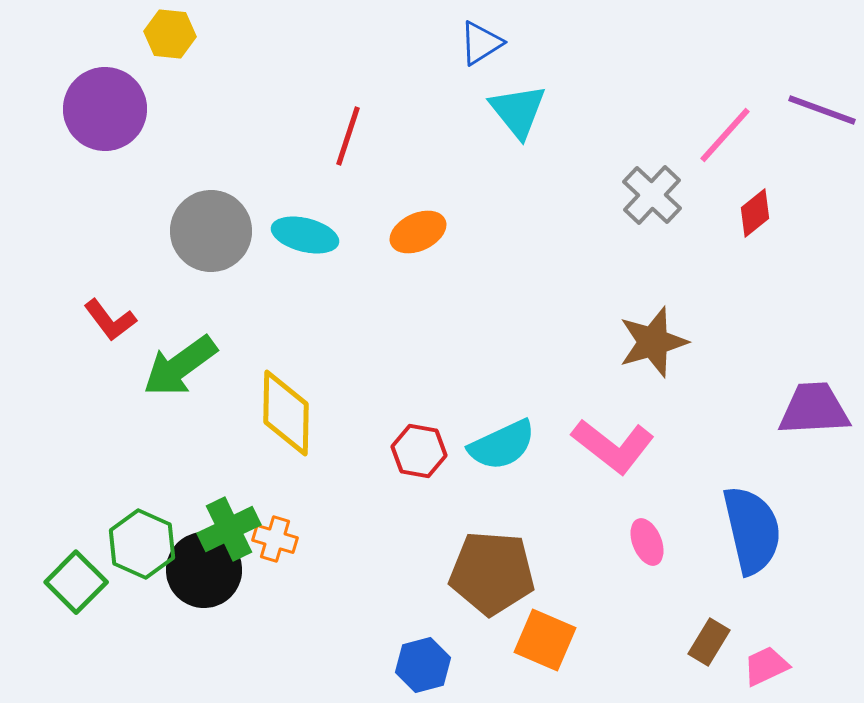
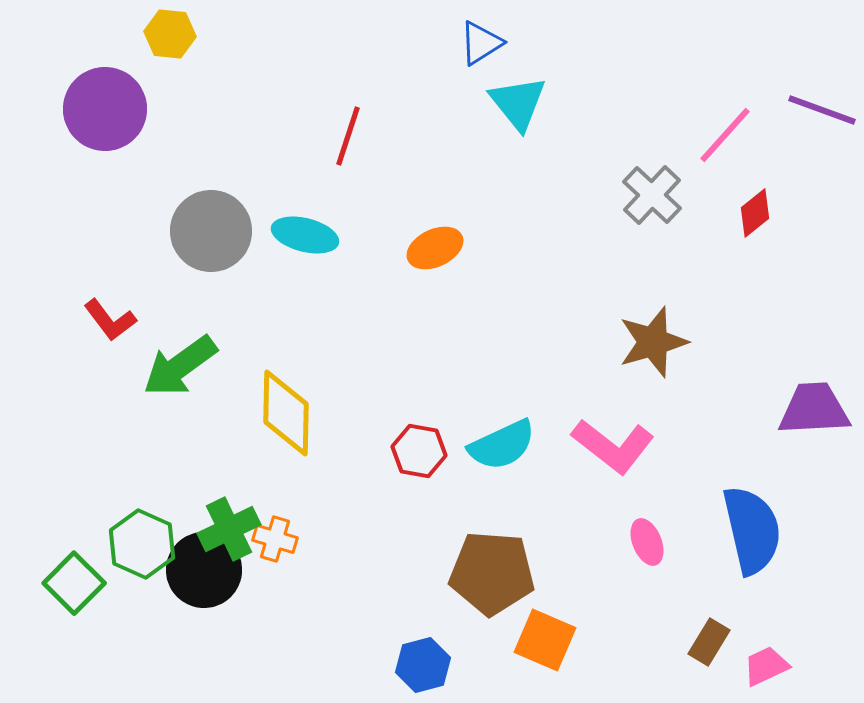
cyan triangle: moved 8 px up
orange ellipse: moved 17 px right, 16 px down
green square: moved 2 px left, 1 px down
